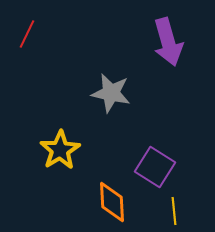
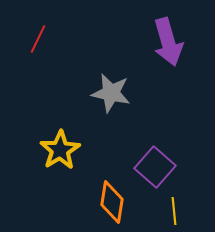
red line: moved 11 px right, 5 px down
purple square: rotated 9 degrees clockwise
orange diamond: rotated 12 degrees clockwise
